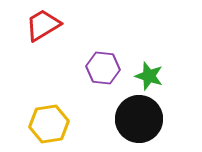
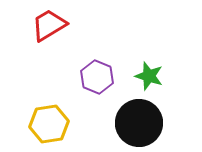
red trapezoid: moved 6 px right
purple hexagon: moved 6 px left, 9 px down; rotated 16 degrees clockwise
black circle: moved 4 px down
